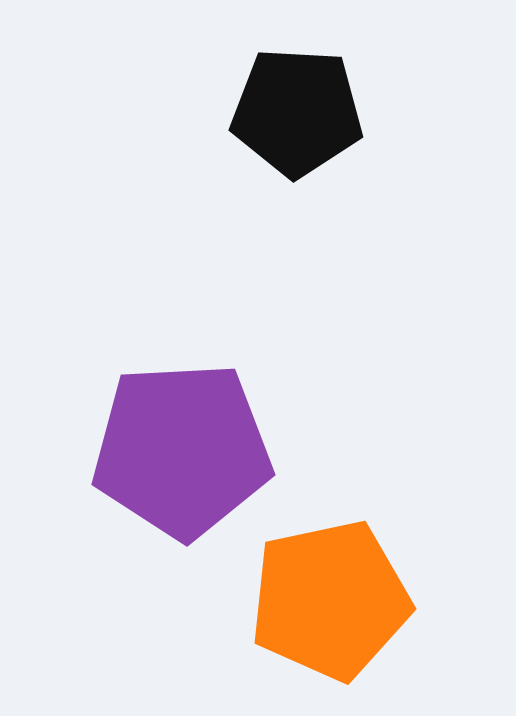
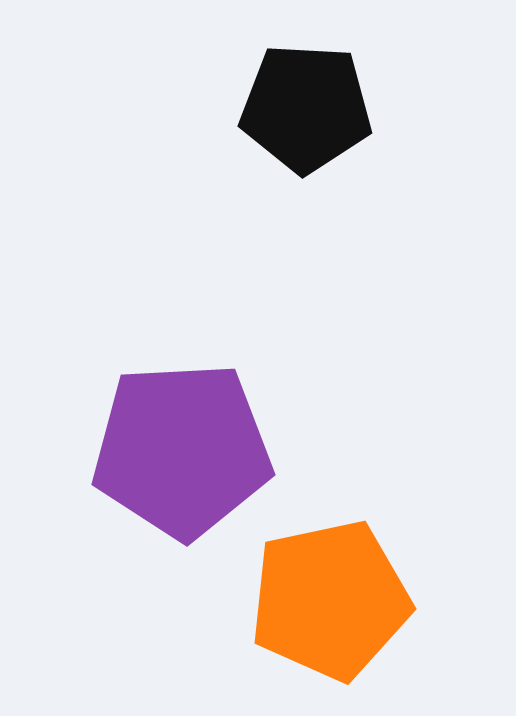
black pentagon: moved 9 px right, 4 px up
